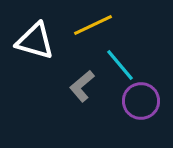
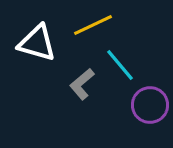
white triangle: moved 2 px right, 2 px down
gray L-shape: moved 2 px up
purple circle: moved 9 px right, 4 px down
